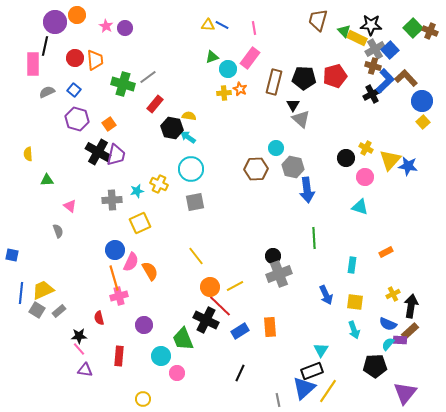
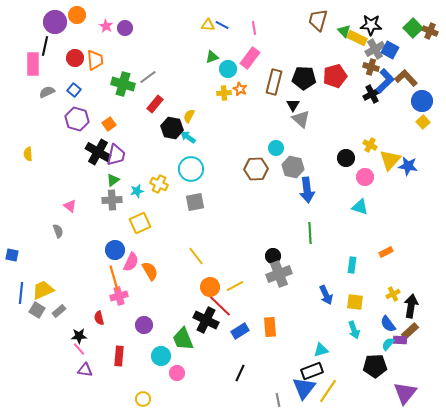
blue square at (390, 50): rotated 18 degrees counterclockwise
brown cross at (373, 66): moved 2 px left, 1 px down
yellow semicircle at (189, 116): rotated 72 degrees counterclockwise
yellow cross at (366, 148): moved 4 px right, 3 px up
green triangle at (47, 180): moved 66 px right; rotated 32 degrees counterclockwise
green line at (314, 238): moved 4 px left, 5 px up
blue semicircle at (388, 324): rotated 30 degrees clockwise
cyan triangle at (321, 350): rotated 42 degrees clockwise
blue triangle at (304, 388): rotated 10 degrees counterclockwise
